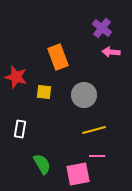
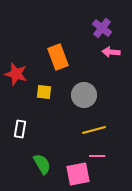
red star: moved 3 px up
